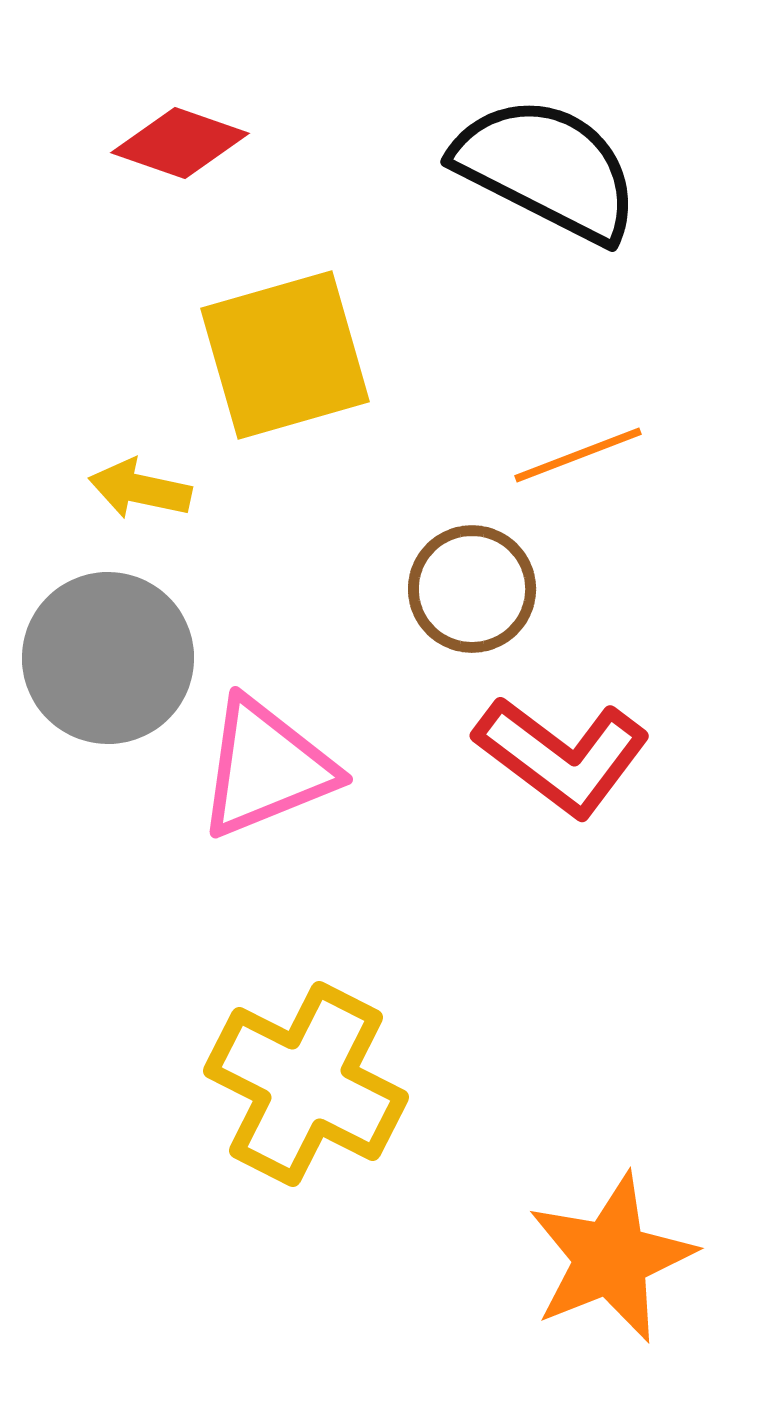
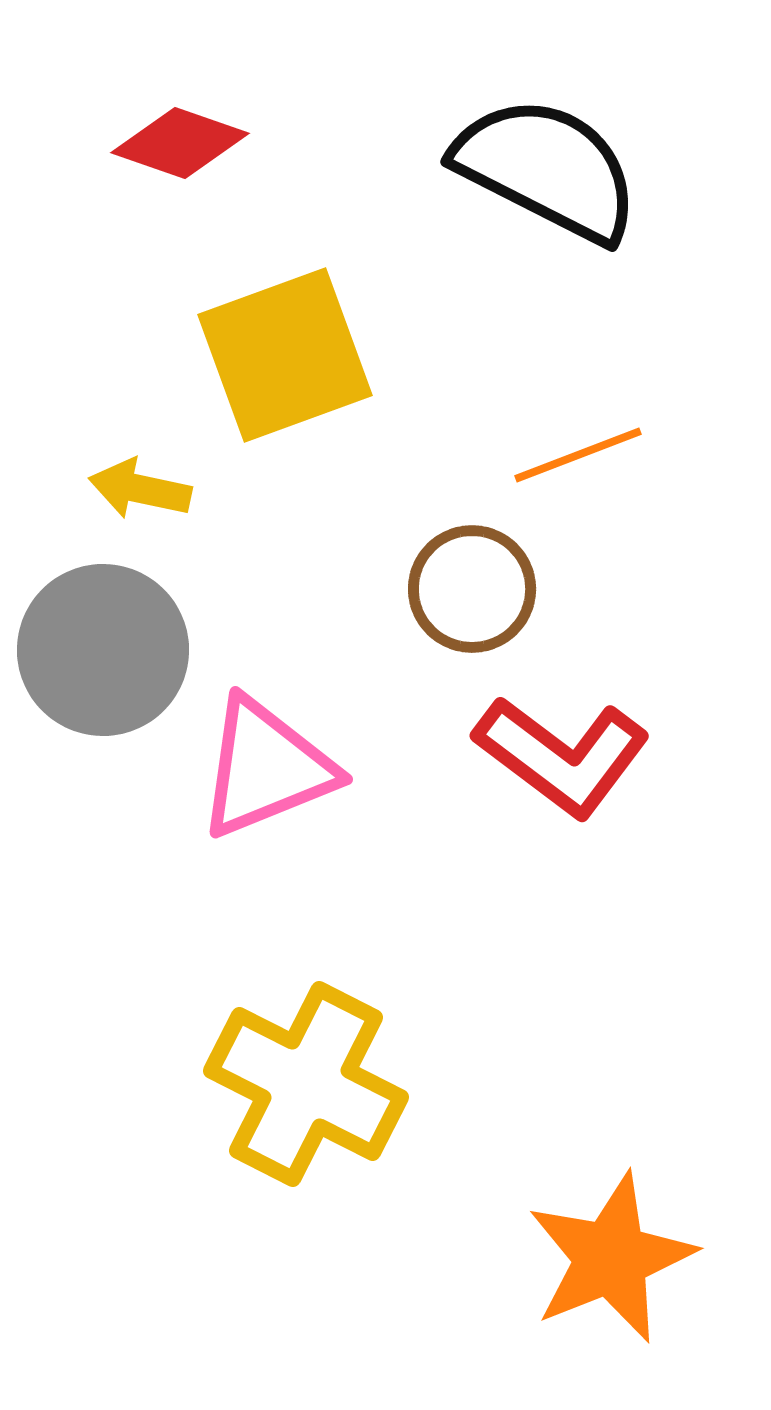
yellow square: rotated 4 degrees counterclockwise
gray circle: moved 5 px left, 8 px up
